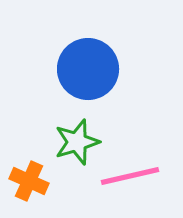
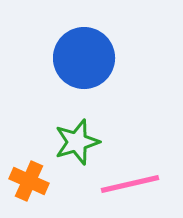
blue circle: moved 4 px left, 11 px up
pink line: moved 8 px down
